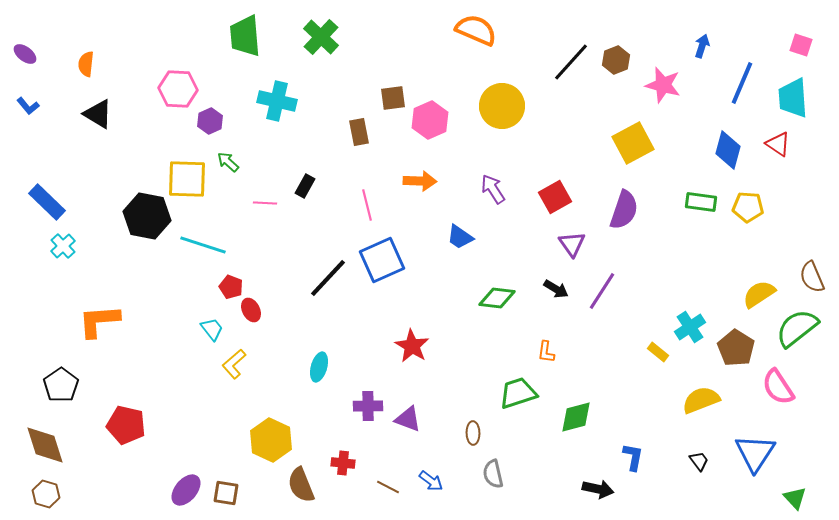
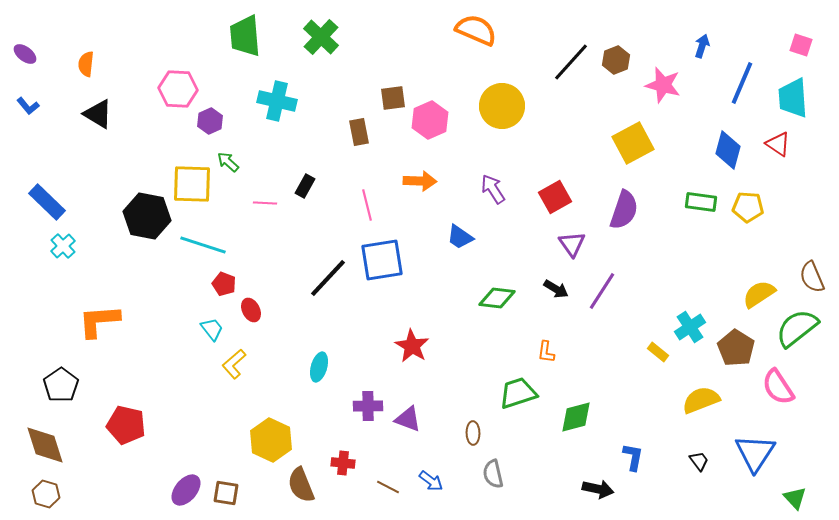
yellow square at (187, 179): moved 5 px right, 5 px down
blue square at (382, 260): rotated 15 degrees clockwise
red pentagon at (231, 287): moved 7 px left, 3 px up
